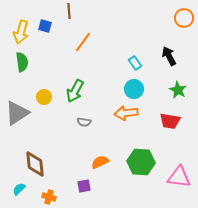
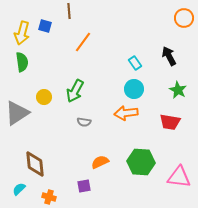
yellow arrow: moved 1 px right, 1 px down
red trapezoid: moved 1 px down
